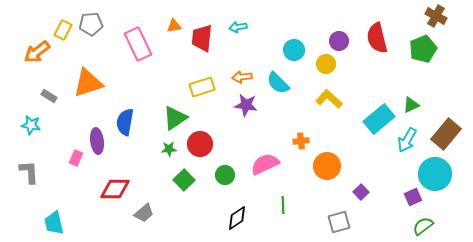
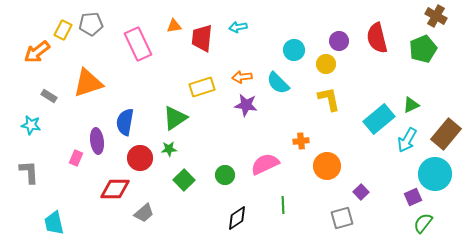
yellow L-shape at (329, 99): rotated 36 degrees clockwise
red circle at (200, 144): moved 60 px left, 14 px down
gray square at (339, 222): moved 3 px right, 4 px up
green semicircle at (423, 226): moved 3 px up; rotated 15 degrees counterclockwise
